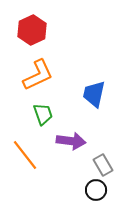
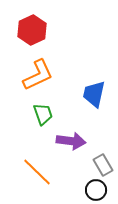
orange line: moved 12 px right, 17 px down; rotated 8 degrees counterclockwise
